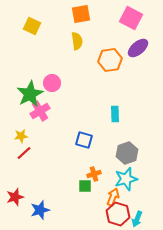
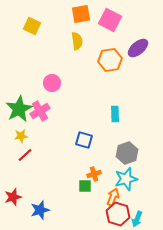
pink square: moved 21 px left, 2 px down
green star: moved 11 px left, 15 px down
red line: moved 1 px right, 2 px down
red star: moved 2 px left
